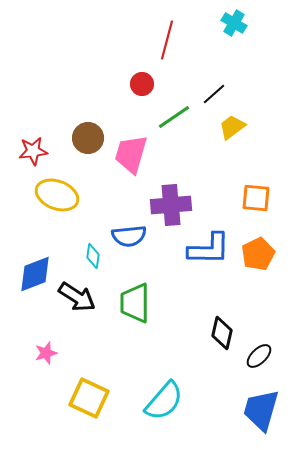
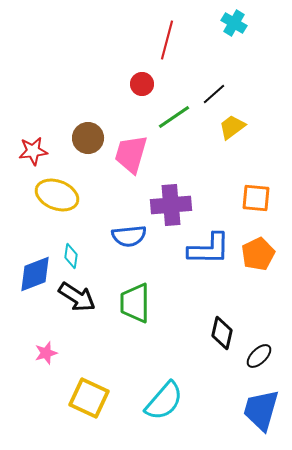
cyan diamond: moved 22 px left
